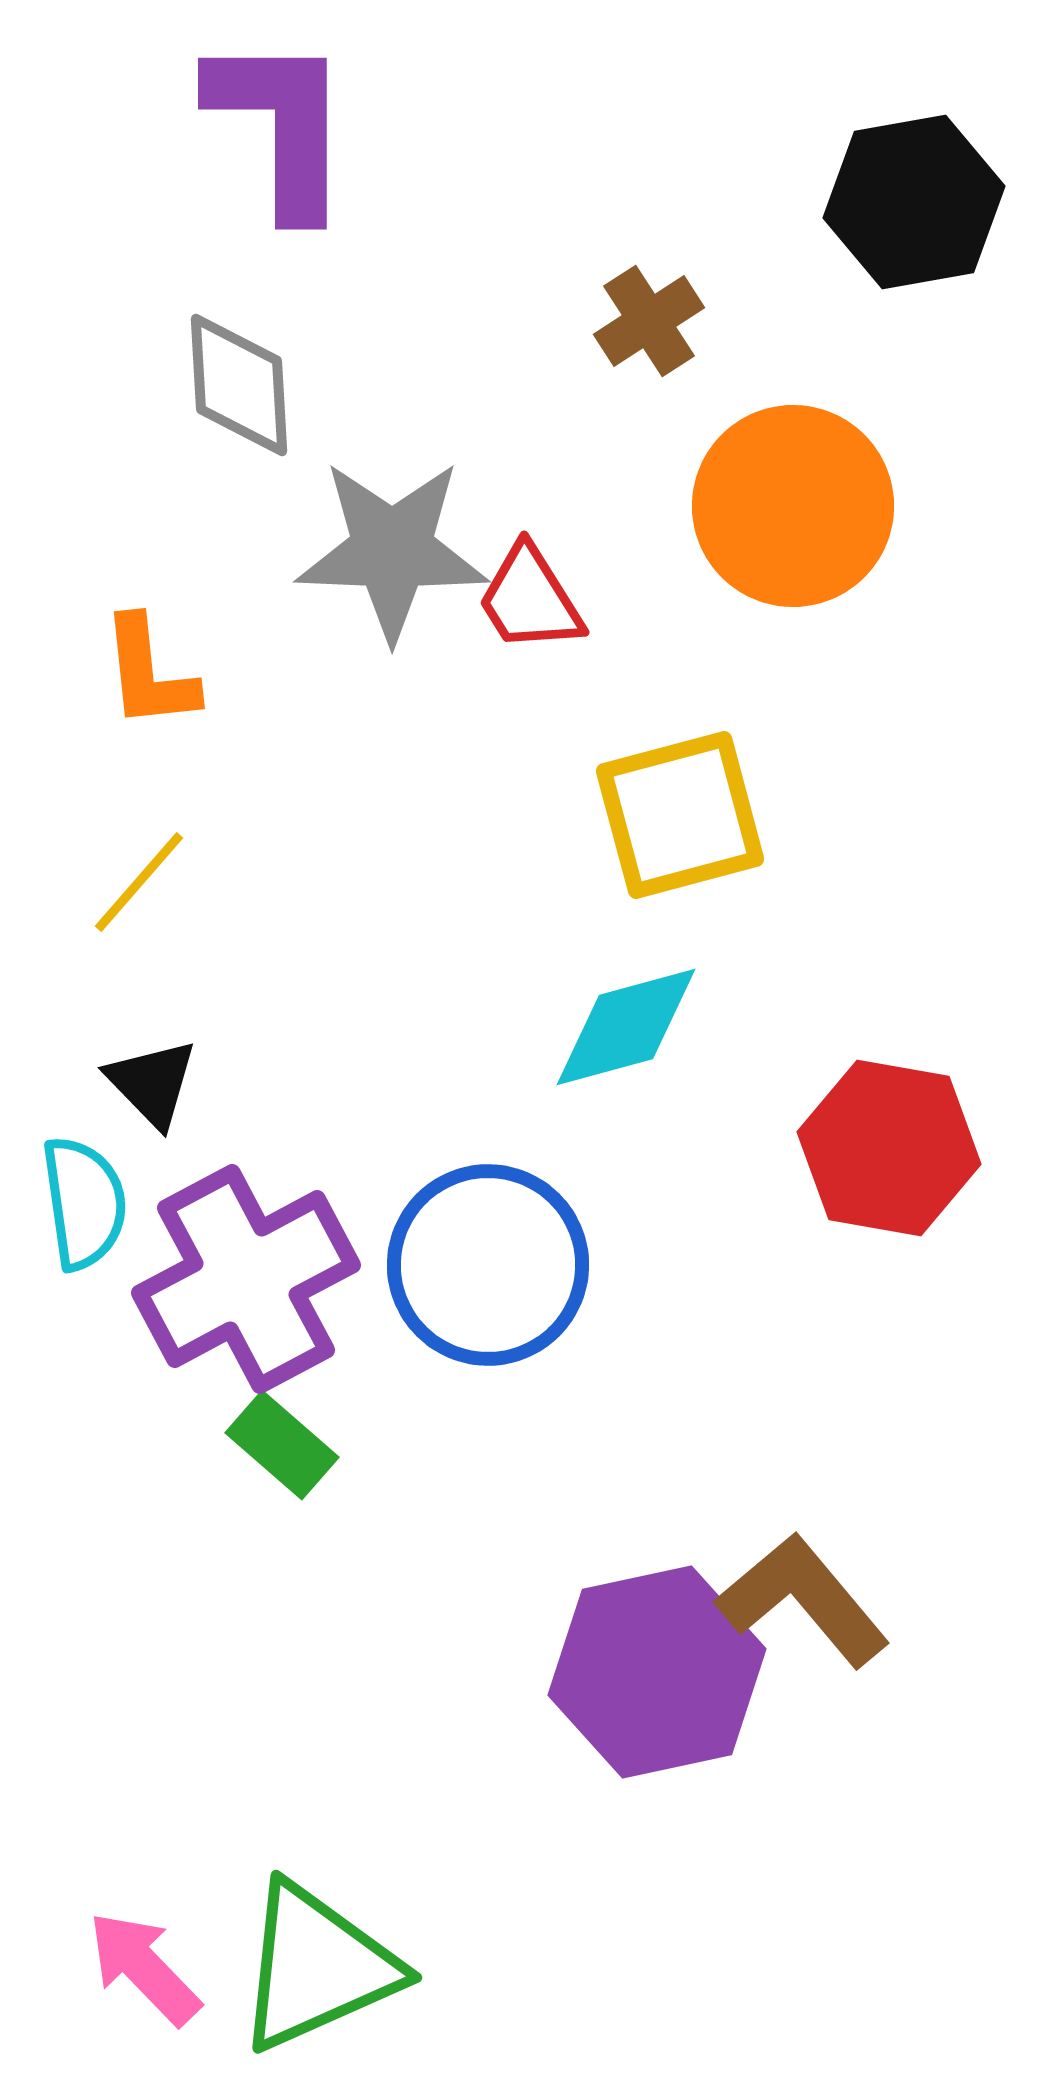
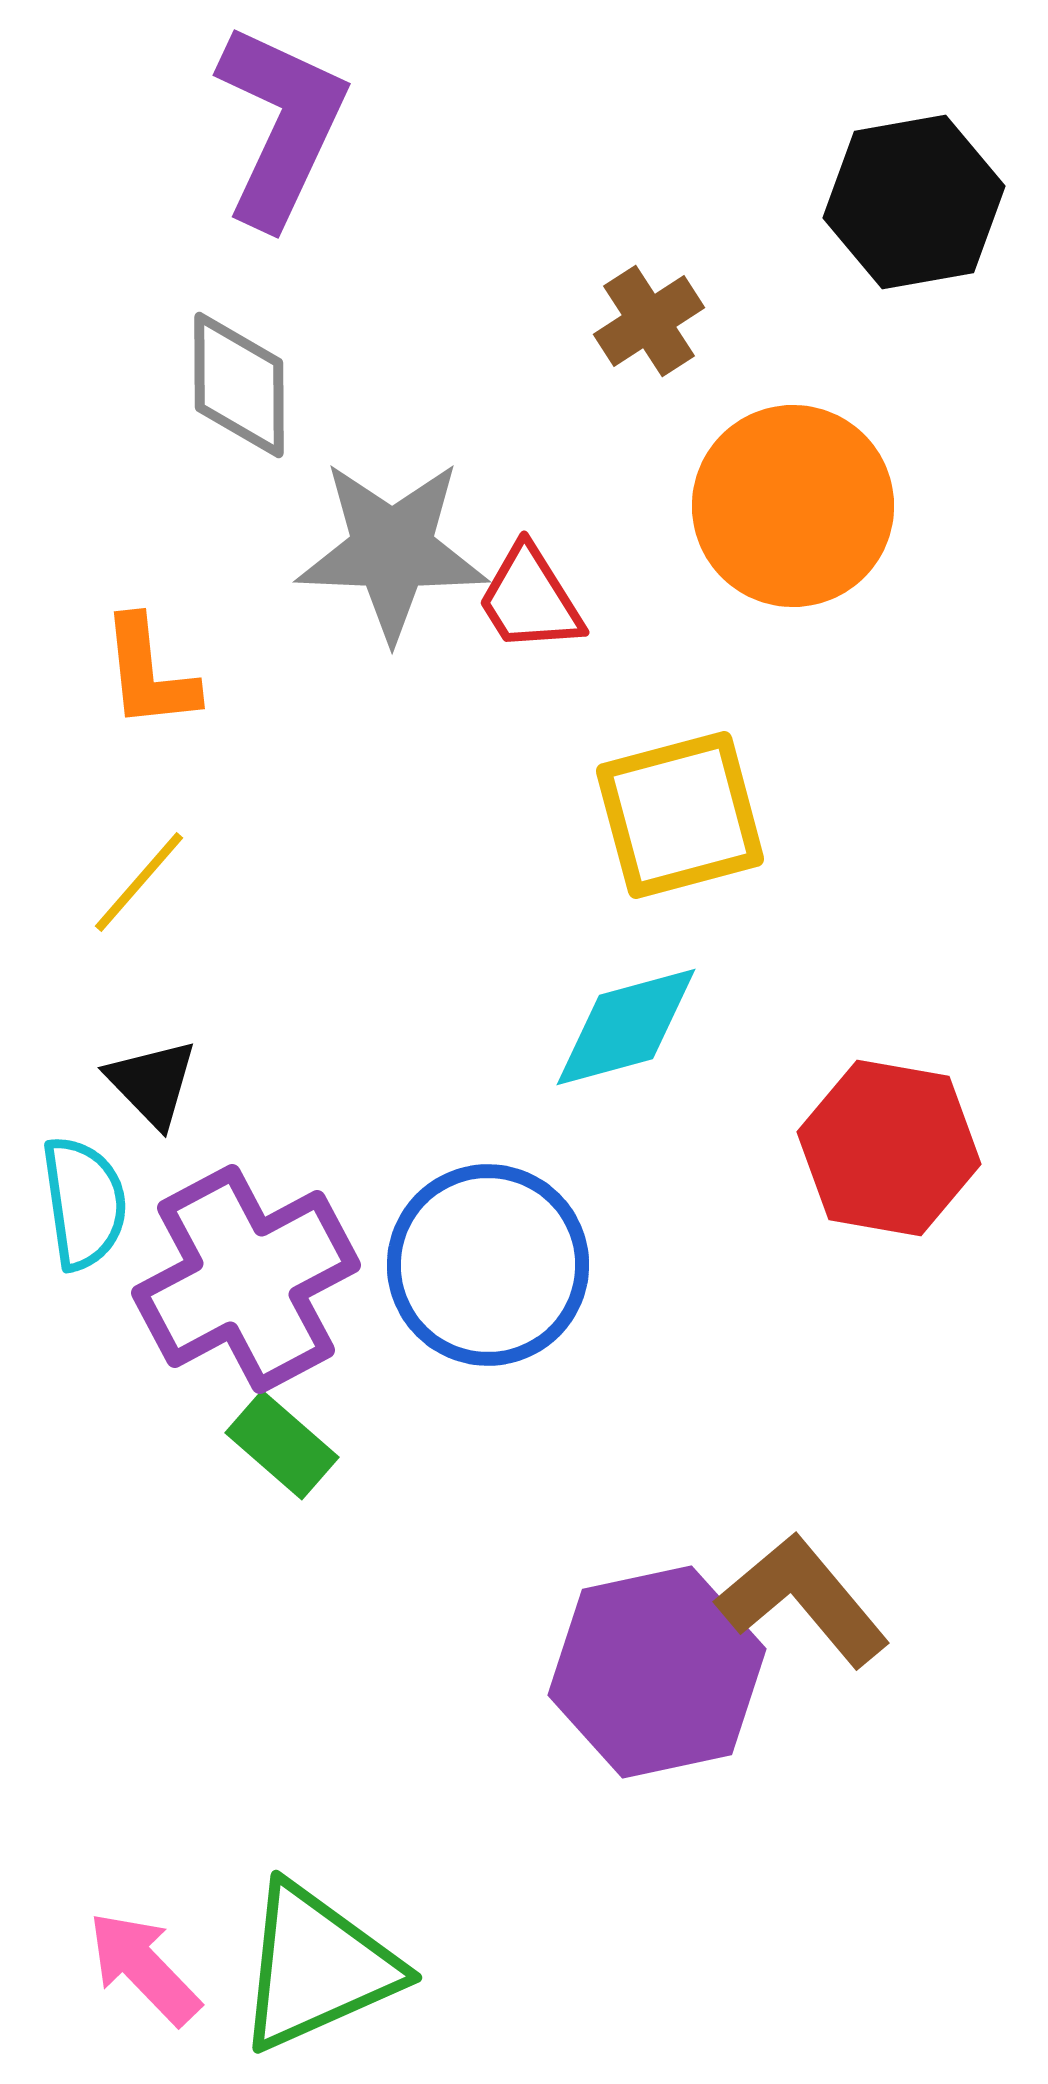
purple L-shape: rotated 25 degrees clockwise
gray diamond: rotated 3 degrees clockwise
